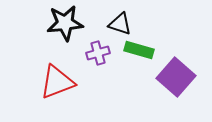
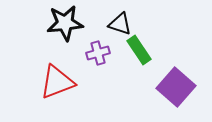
green rectangle: rotated 40 degrees clockwise
purple square: moved 10 px down
